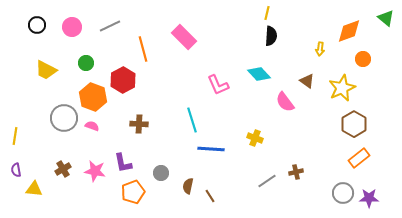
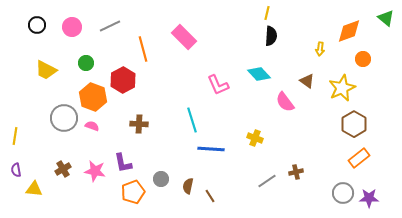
gray circle at (161, 173): moved 6 px down
